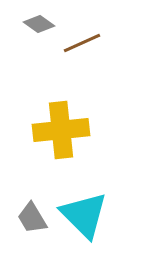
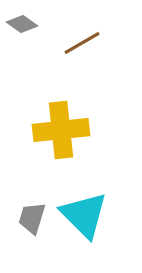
gray diamond: moved 17 px left
brown line: rotated 6 degrees counterclockwise
gray trapezoid: rotated 48 degrees clockwise
